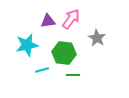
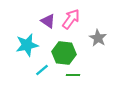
purple triangle: rotated 42 degrees clockwise
gray star: moved 1 px right
cyan line: rotated 24 degrees counterclockwise
